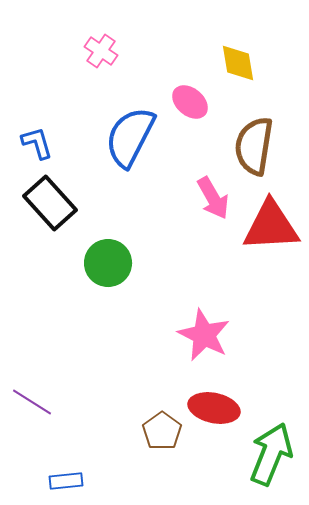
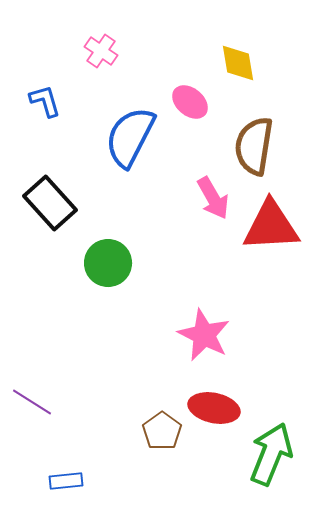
blue L-shape: moved 8 px right, 42 px up
